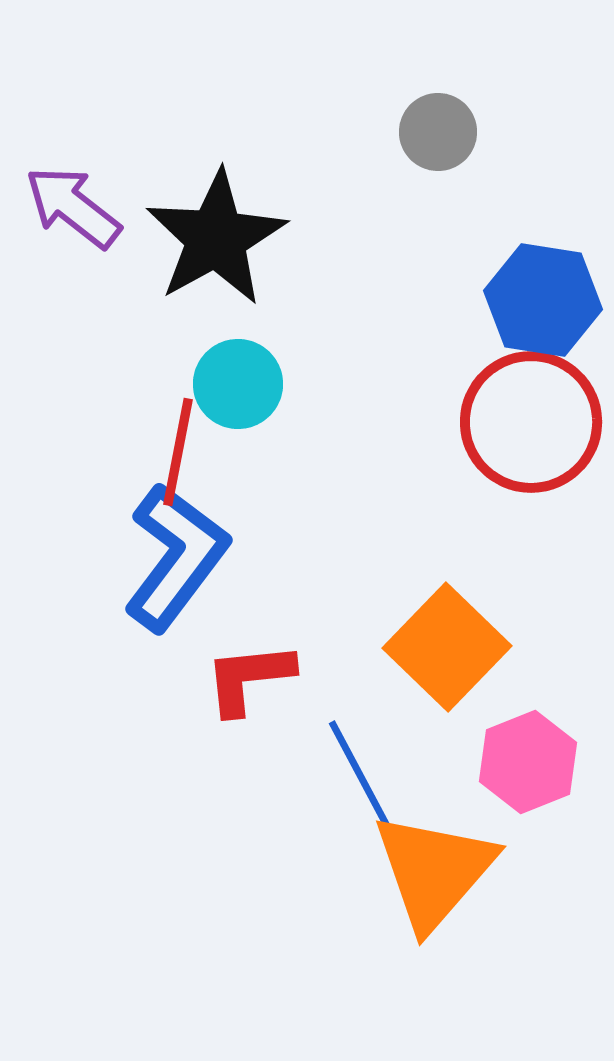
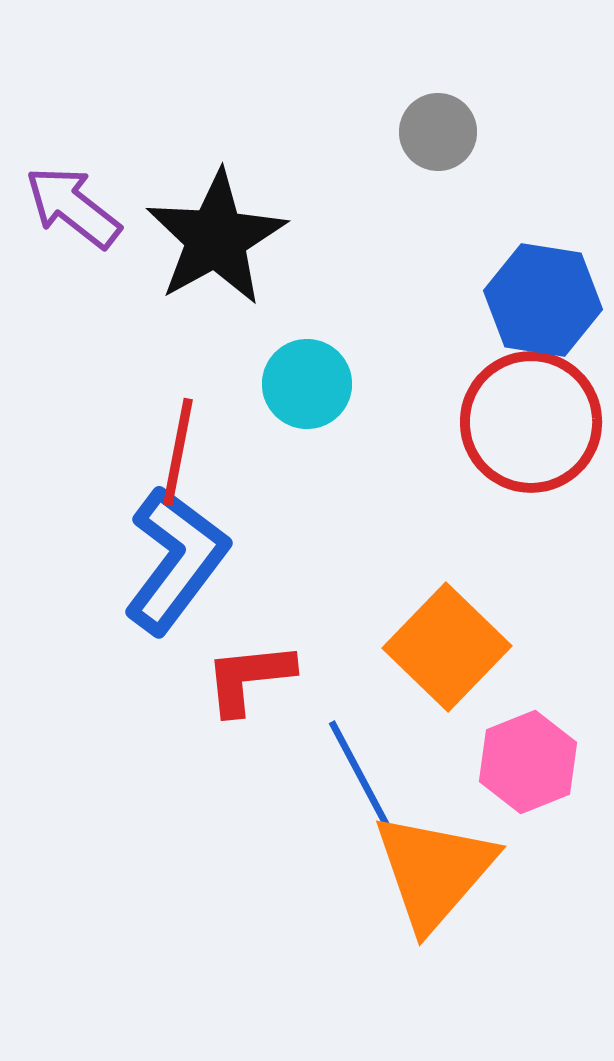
cyan circle: moved 69 px right
blue L-shape: moved 3 px down
